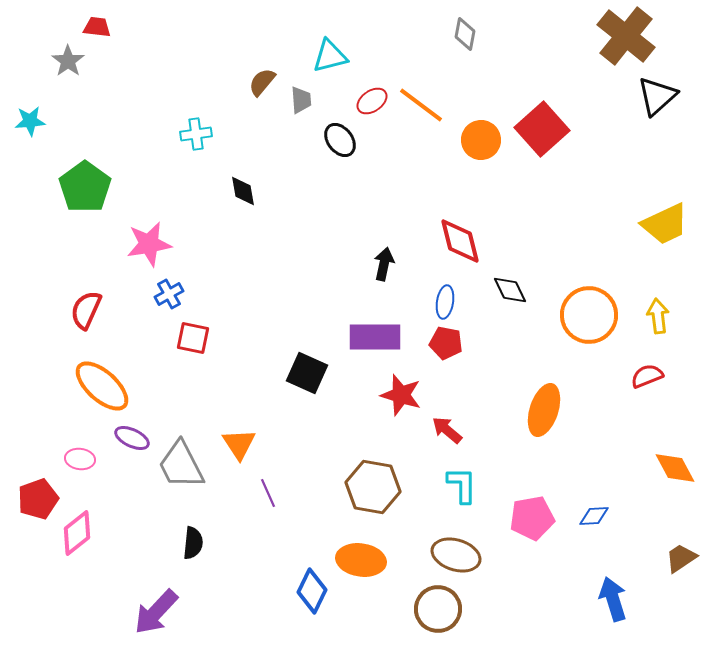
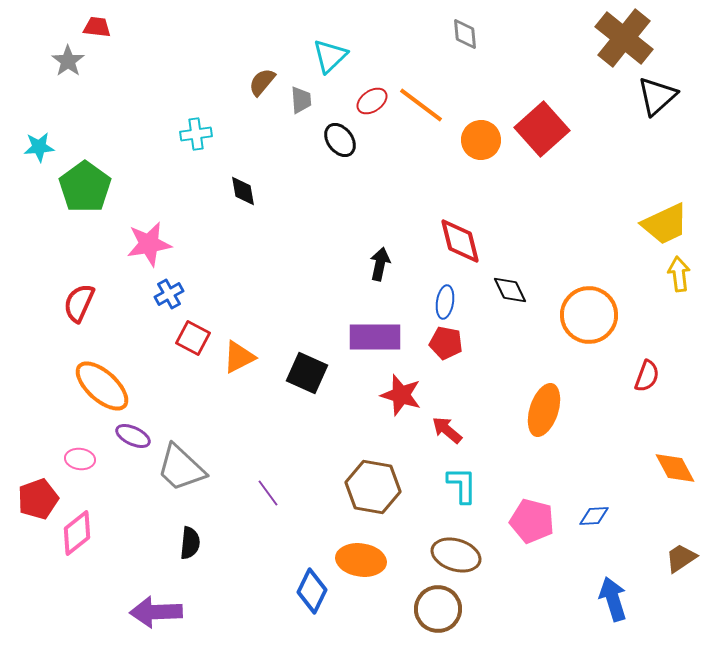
gray diamond at (465, 34): rotated 16 degrees counterclockwise
brown cross at (626, 36): moved 2 px left, 2 px down
cyan triangle at (330, 56): rotated 30 degrees counterclockwise
cyan star at (30, 121): moved 9 px right, 26 px down
black arrow at (384, 264): moved 4 px left
red semicircle at (86, 310): moved 7 px left, 7 px up
yellow arrow at (658, 316): moved 21 px right, 42 px up
red square at (193, 338): rotated 16 degrees clockwise
red semicircle at (647, 376): rotated 132 degrees clockwise
purple ellipse at (132, 438): moved 1 px right, 2 px up
orange triangle at (239, 444): moved 87 px up; rotated 36 degrees clockwise
gray trapezoid at (181, 465): moved 3 px down; rotated 20 degrees counterclockwise
purple line at (268, 493): rotated 12 degrees counterclockwise
pink pentagon at (532, 518): moved 3 px down; rotated 24 degrees clockwise
black semicircle at (193, 543): moved 3 px left
purple arrow at (156, 612): rotated 45 degrees clockwise
